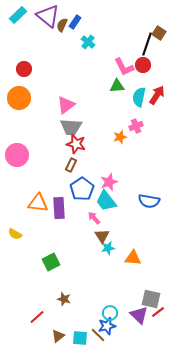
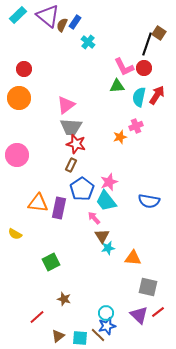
red circle at (143, 65): moved 1 px right, 3 px down
purple rectangle at (59, 208): rotated 15 degrees clockwise
gray square at (151, 299): moved 3 px left, 12 px up
cyan circle at (110, 313): moved 4 px left
